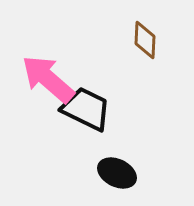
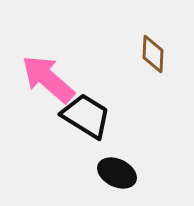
brown diamond: moved 8 px right, 14 px down
black trapezoid: moved 7 px down; rotated 6 degrees clockwise
